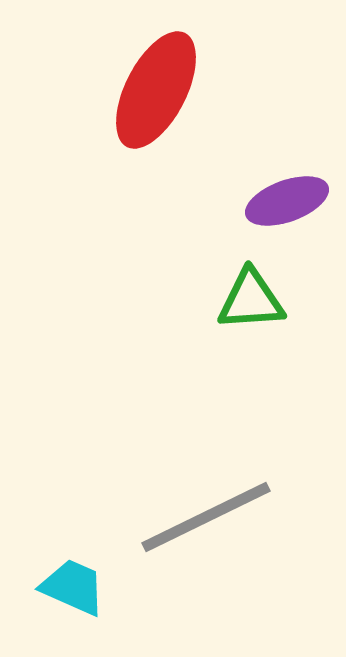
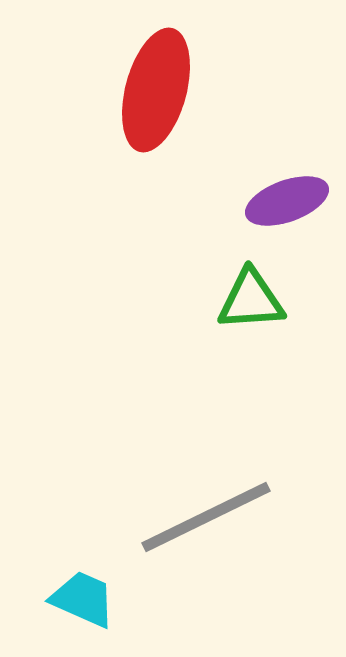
red ellipse: rotated 12 degrees counterclockwise
cyan trapezoid: moved 10 px right, 12 px down
